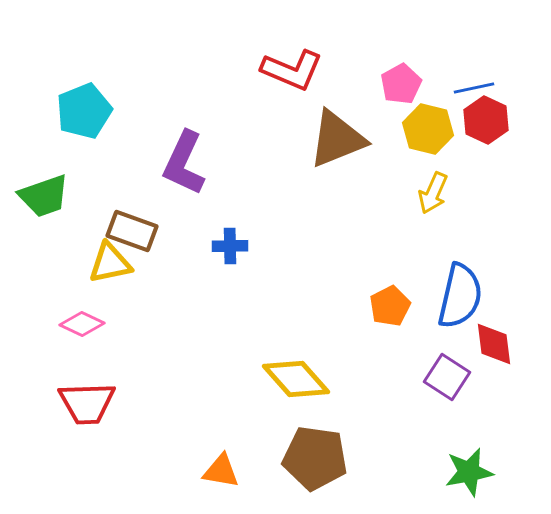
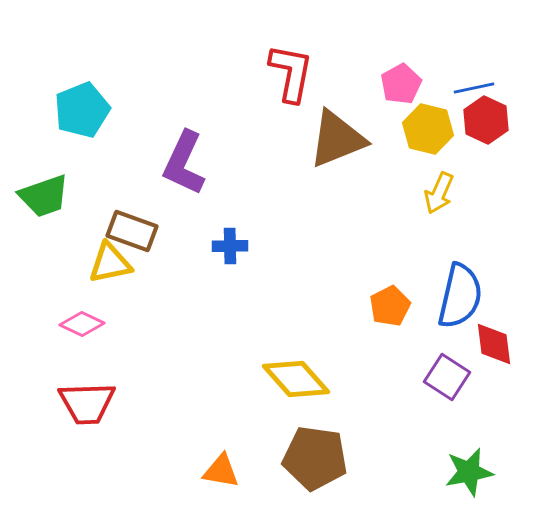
red L-shape: moved 1 px left, 3 px down; rotated 102 degrees counterclockwise
cyan pentagon: moved 2 px left, 1 px up
yellow arrow: moved 6 px right
